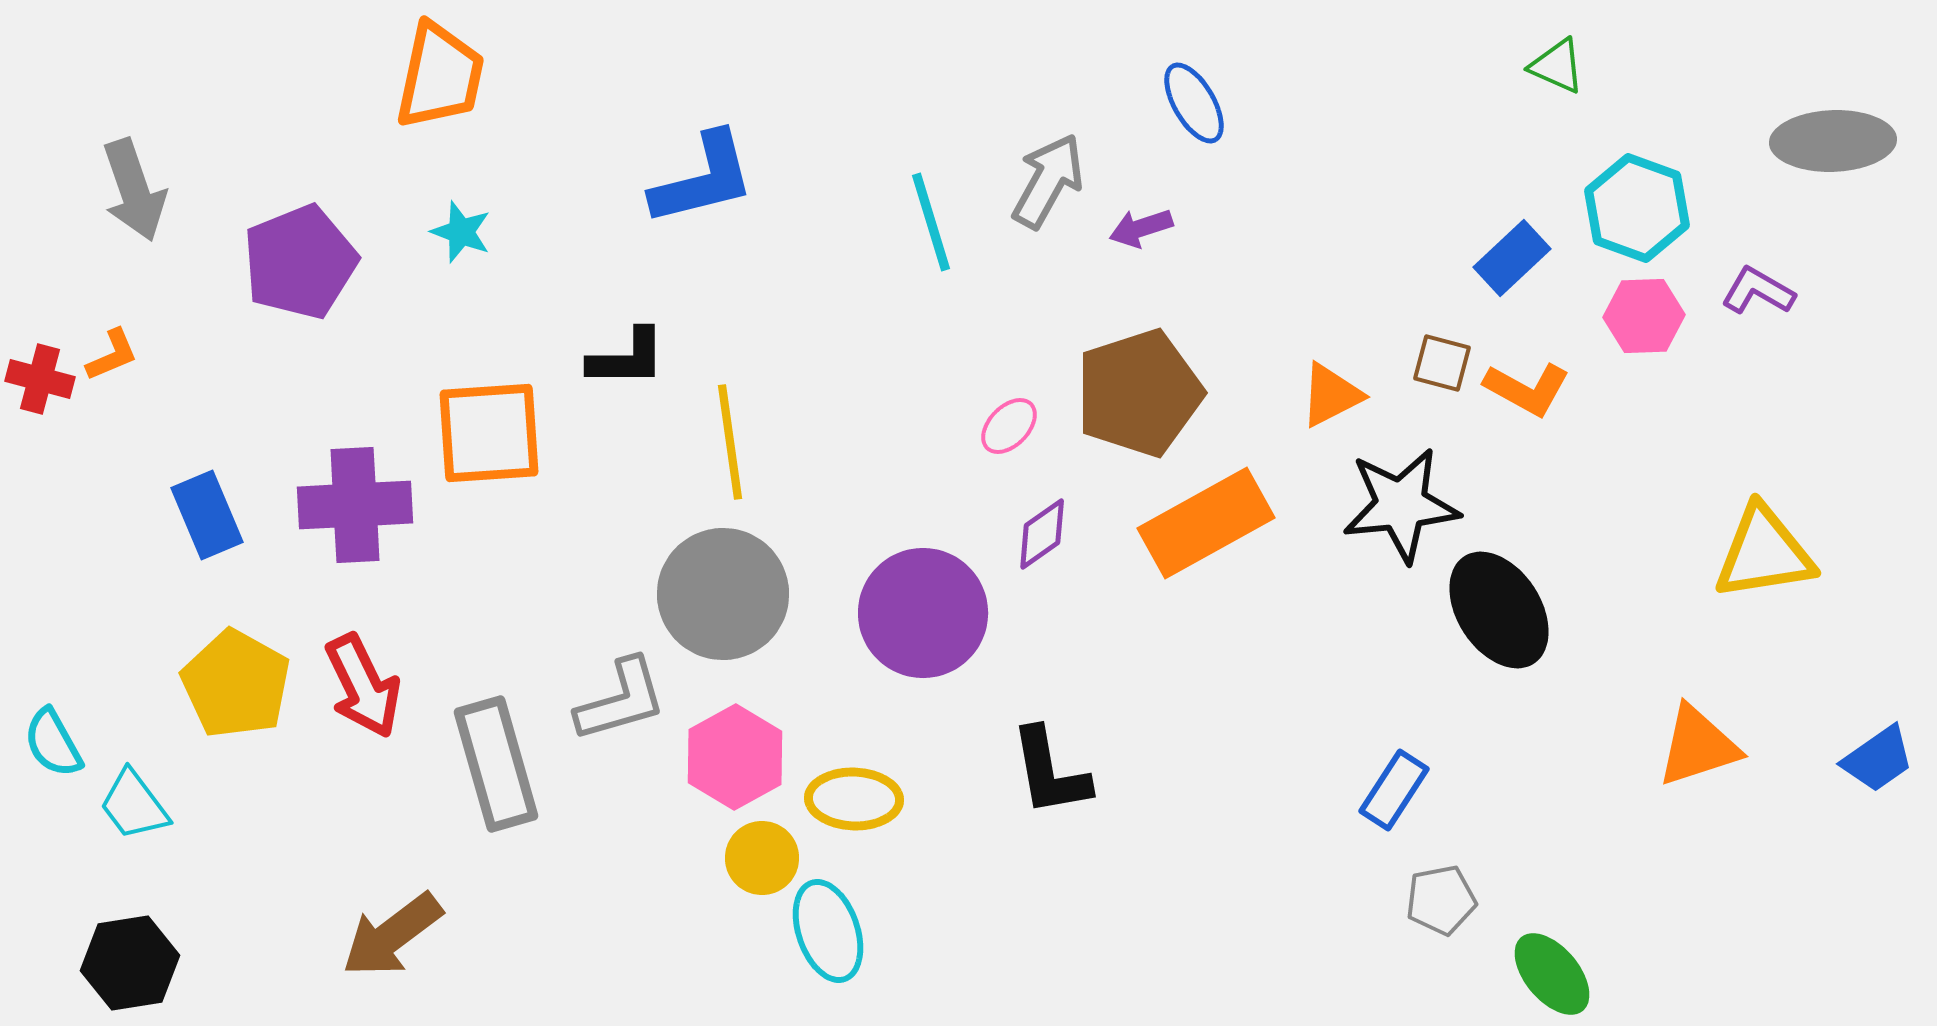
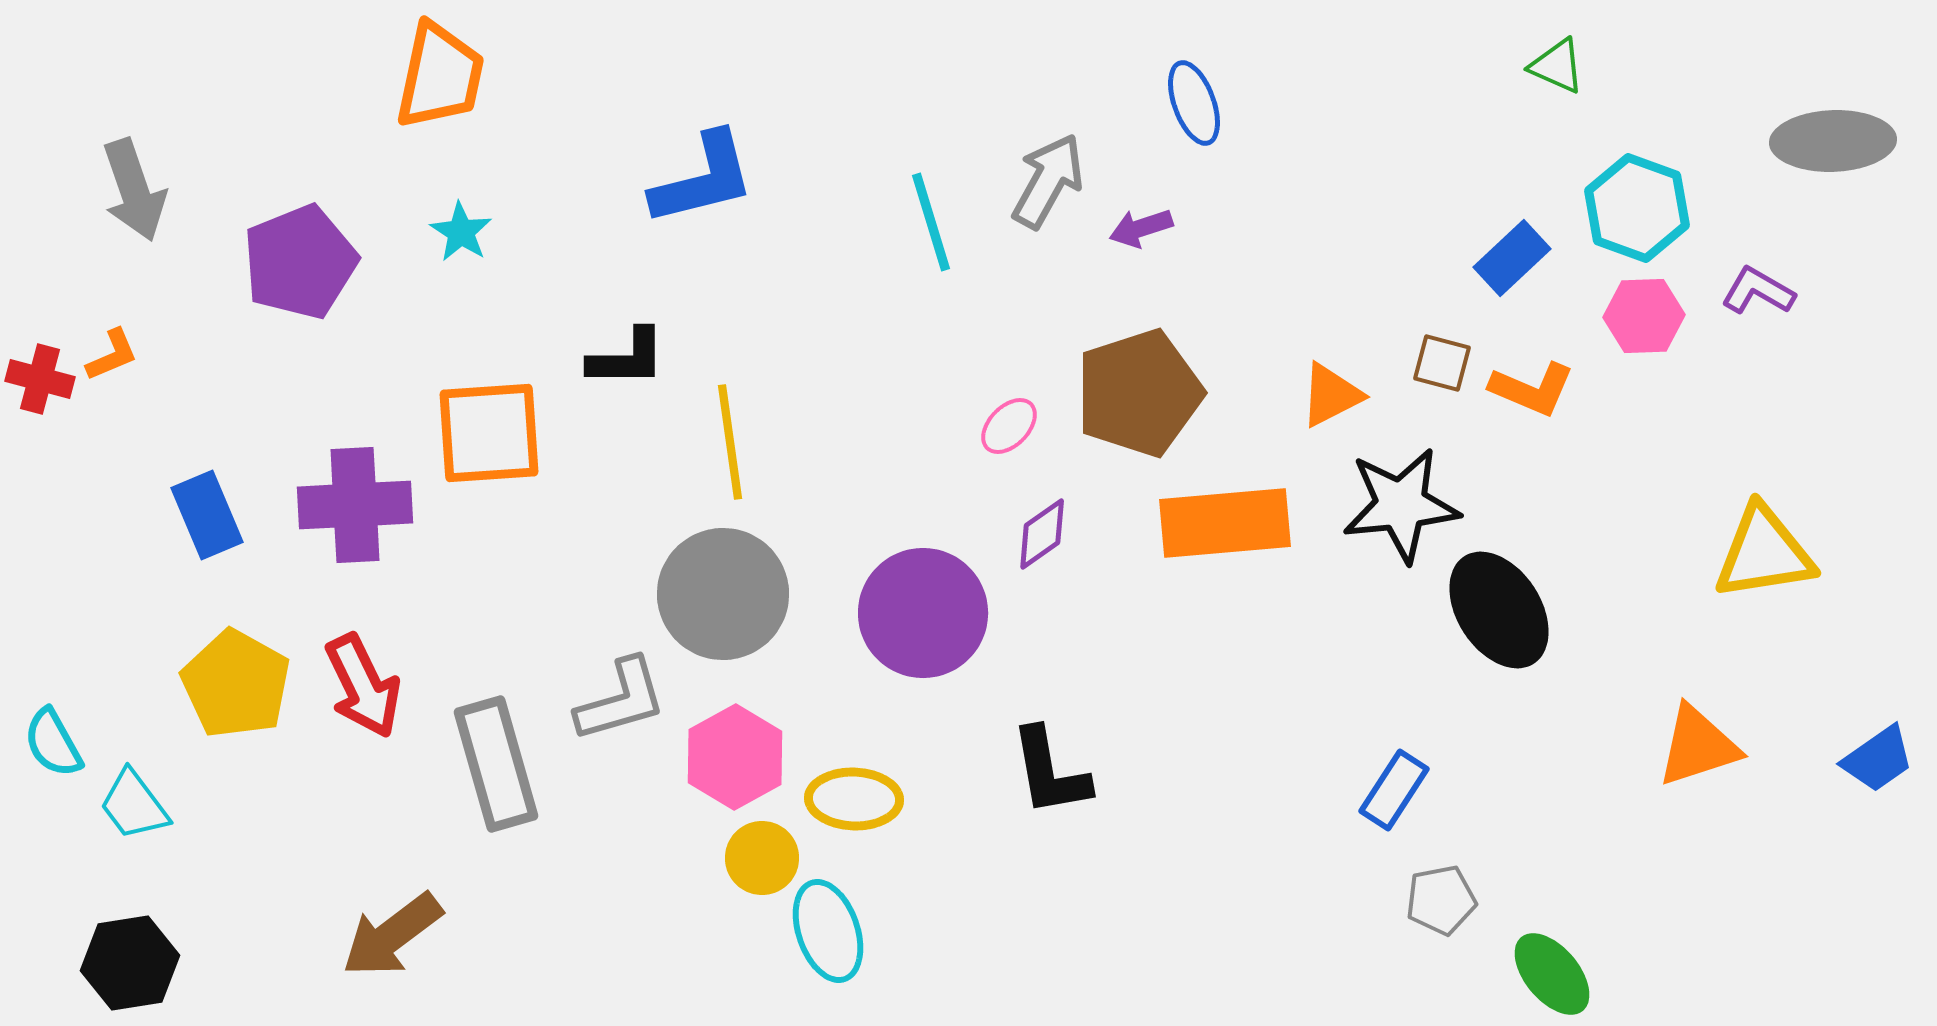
blue ellipse at (1194, 103): rotated 10 degrees clockwise
cyan star at (461, 232): rotated 12 degrees clockwise
orange L-shape at (1527, 389): moved 5 px right; rotated 6 degrees counterclockwise
orange rectangle at (1206, 523): moved 19 px right; rotated 24 degrees clockwise
